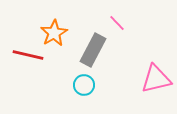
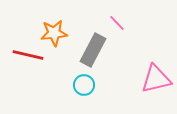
orange star: rotated 24 degrees clockwise
